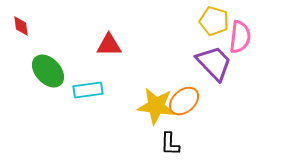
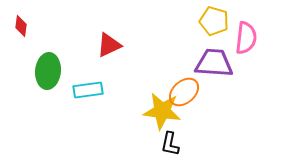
red diamond: rotated 15 degrees clockwise
pink semicircle: moved 6 px right, 1 px down
red triangle: rotated 24 degrees counterclockwise
purple trapezoid: rotated 42 degrees counterclockwise
green ellipse: rotated 48 degrees clockwise
orange ellipse: moved 9 px up
yellow star: moved 6 px right, 5 px down
black L-shape: rotated 10 degrees clockwise
